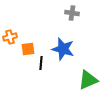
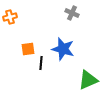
gray cross: rotated 16 degrees clockwise
orange cross: moved 20 px up
